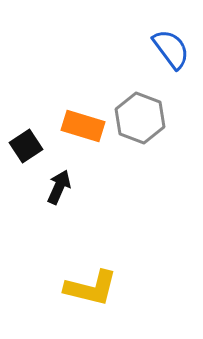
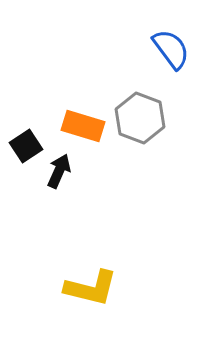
black arrow: moved 16 px up
